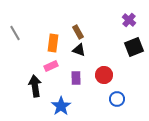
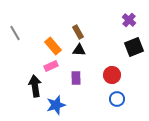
orange rectangle: moved 3 px down; rotated 48 degrees counterclockwise
black triangle: rotated 16 degrees counterclockwise
red circle: moved 8 px right
blue star: moved 5 px left, 1 px up; rotated 18 degrees clockwise
